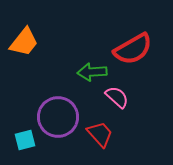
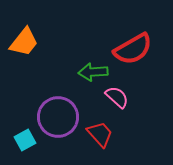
green arrow: moved 1 px right
cyan square: rotated 15 degrees counterclockwise
